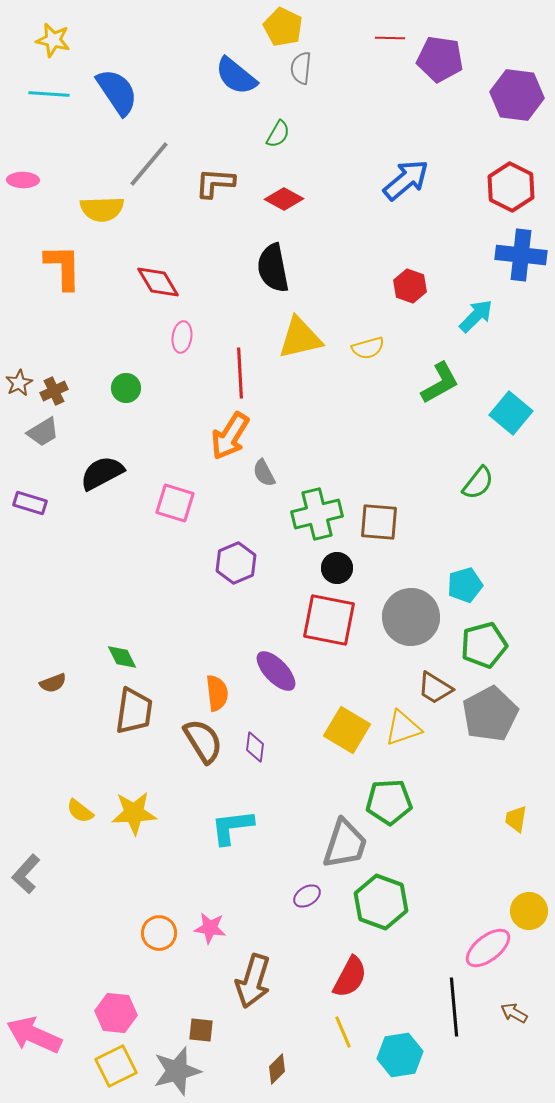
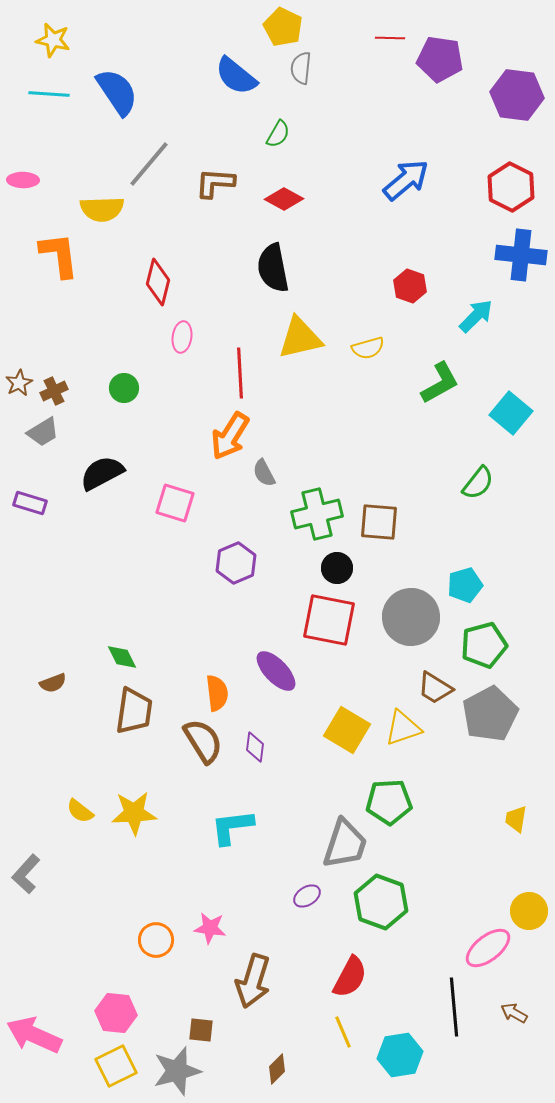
orange L-shape at (63, 267): moved 4 px left, 12 px up; rotated 6 degrees counterclockwise
red diamond at (158, 282): rotated 45 degrees clockwise
green circle at (126, 388): moved 2 px left
orange circle at (159, 933): moved 3 px left, 7 px down
